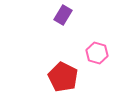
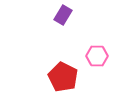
pink hexagon: moved 3 px down; rotated 15 degrees counterclockwise
